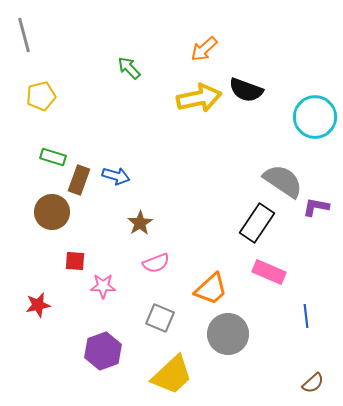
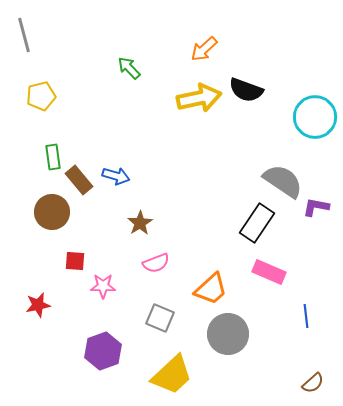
green rectangle: rotated 65 degrees clockwise
brown rectangle: rotated 60 degrees counterclockwise
